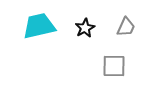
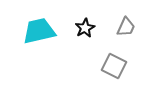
cyan trapezoid: moved 5 px down
gray square: rotated 25 degrees clockwise
